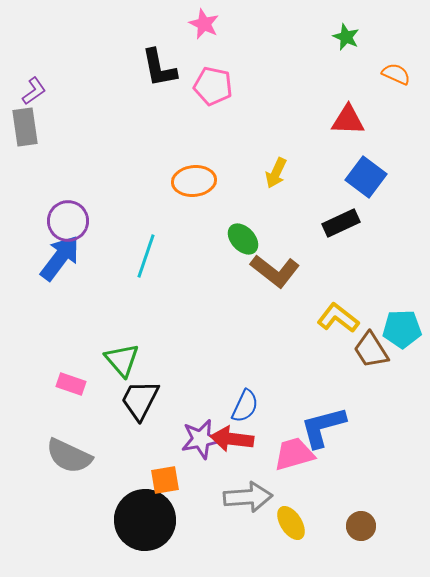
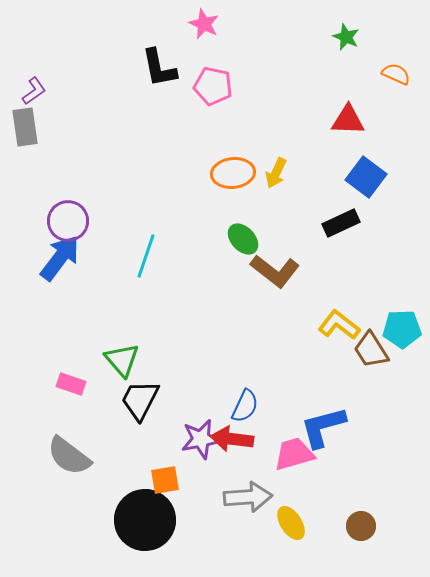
orange ellipse: moved 39 px right, 8 px up
yellow L-shape: moved 1 px right, 7 px down
gray semicircle: rotated 12 degrees clockwise
